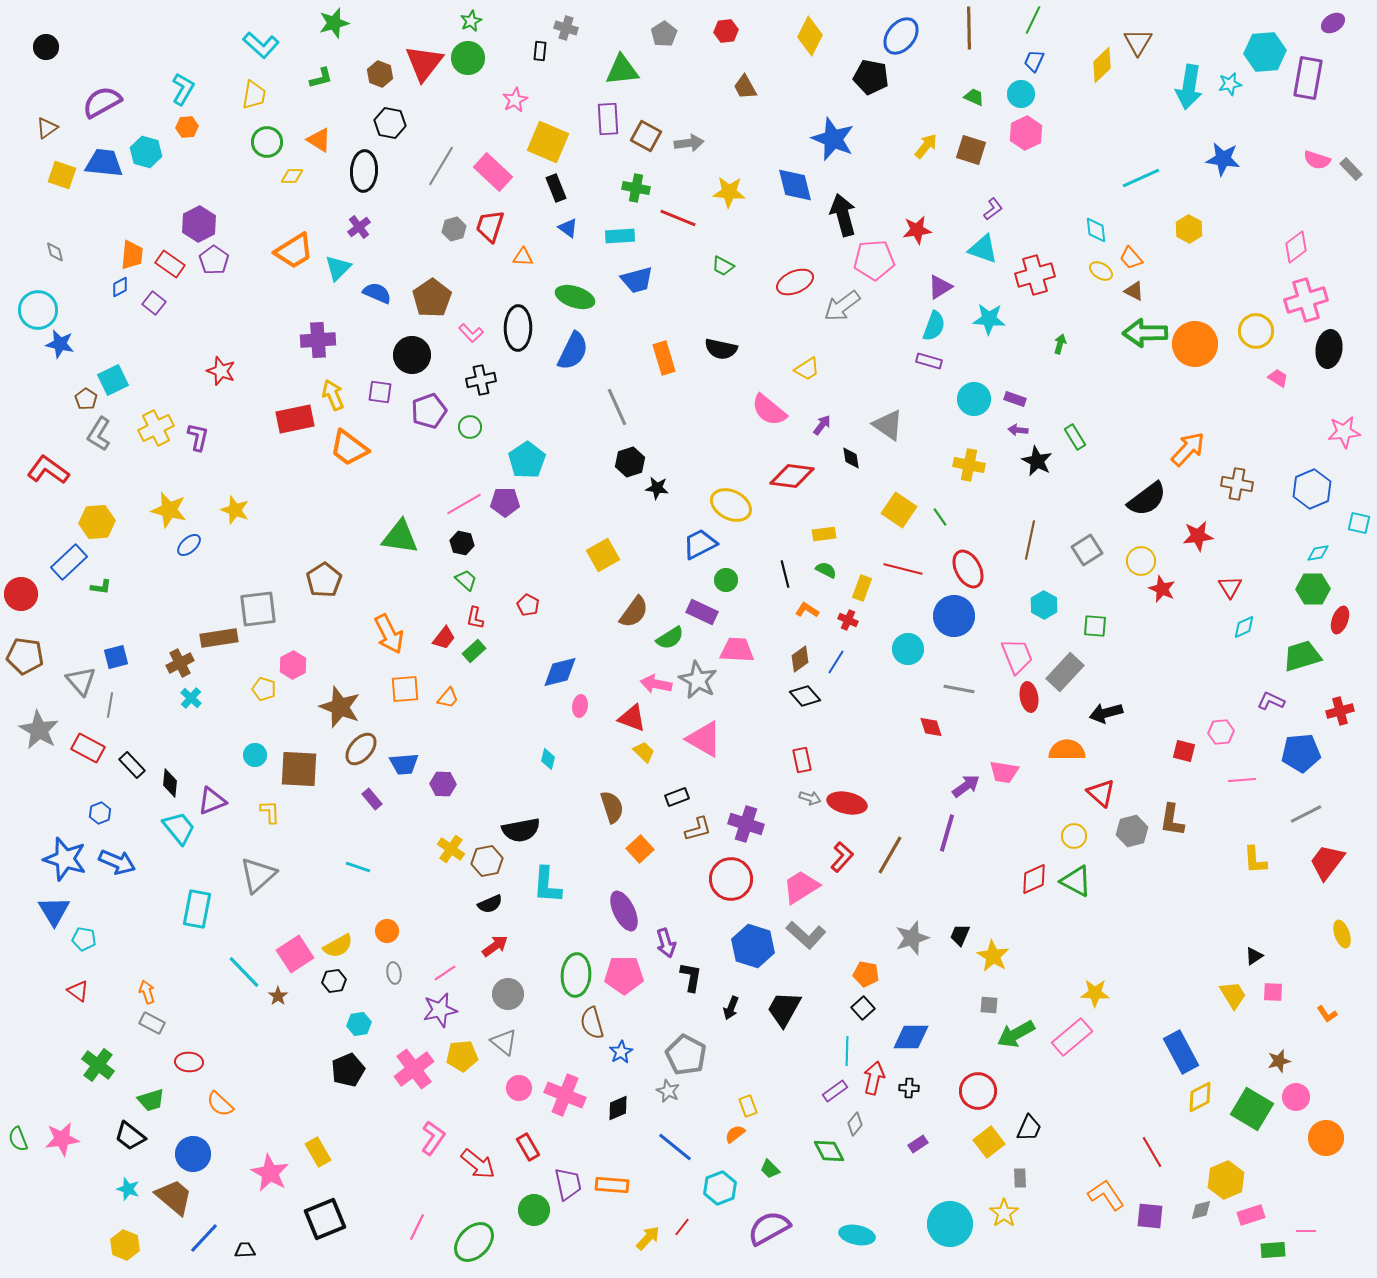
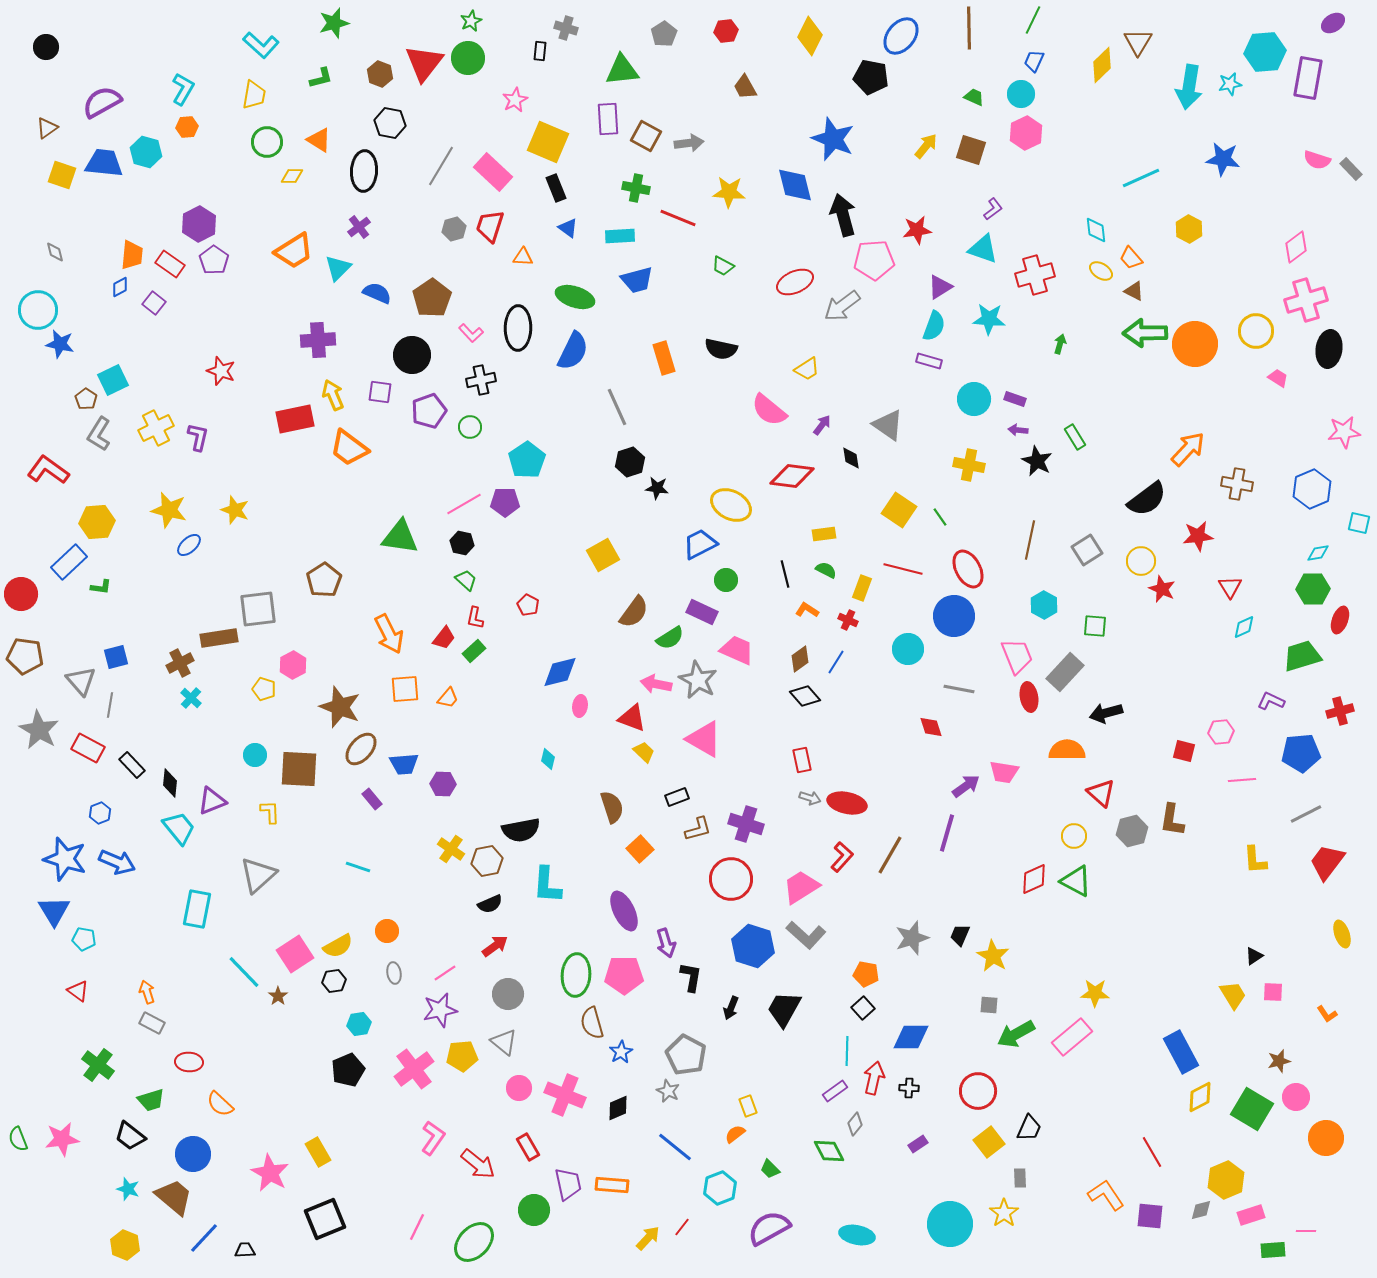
pink trapezoid at (737, 650): rotated 21 degrees clockwise
